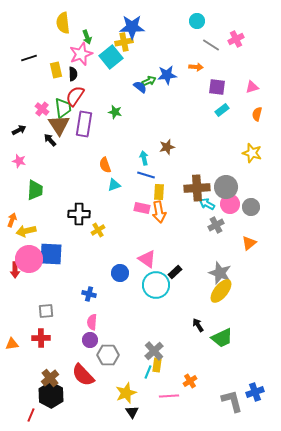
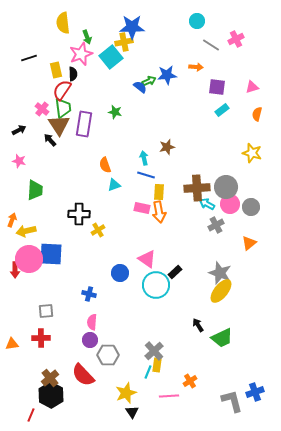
red semicircle at (75, 96): moved 13 px left, 6 px up
